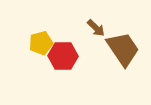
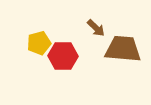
yellow pentagon: moved 2 px left
brown trapezoid: rotated 51 degrees counterclockwise
